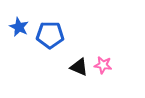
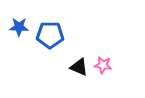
blue star: rotated 24 degrees counterclockwise
